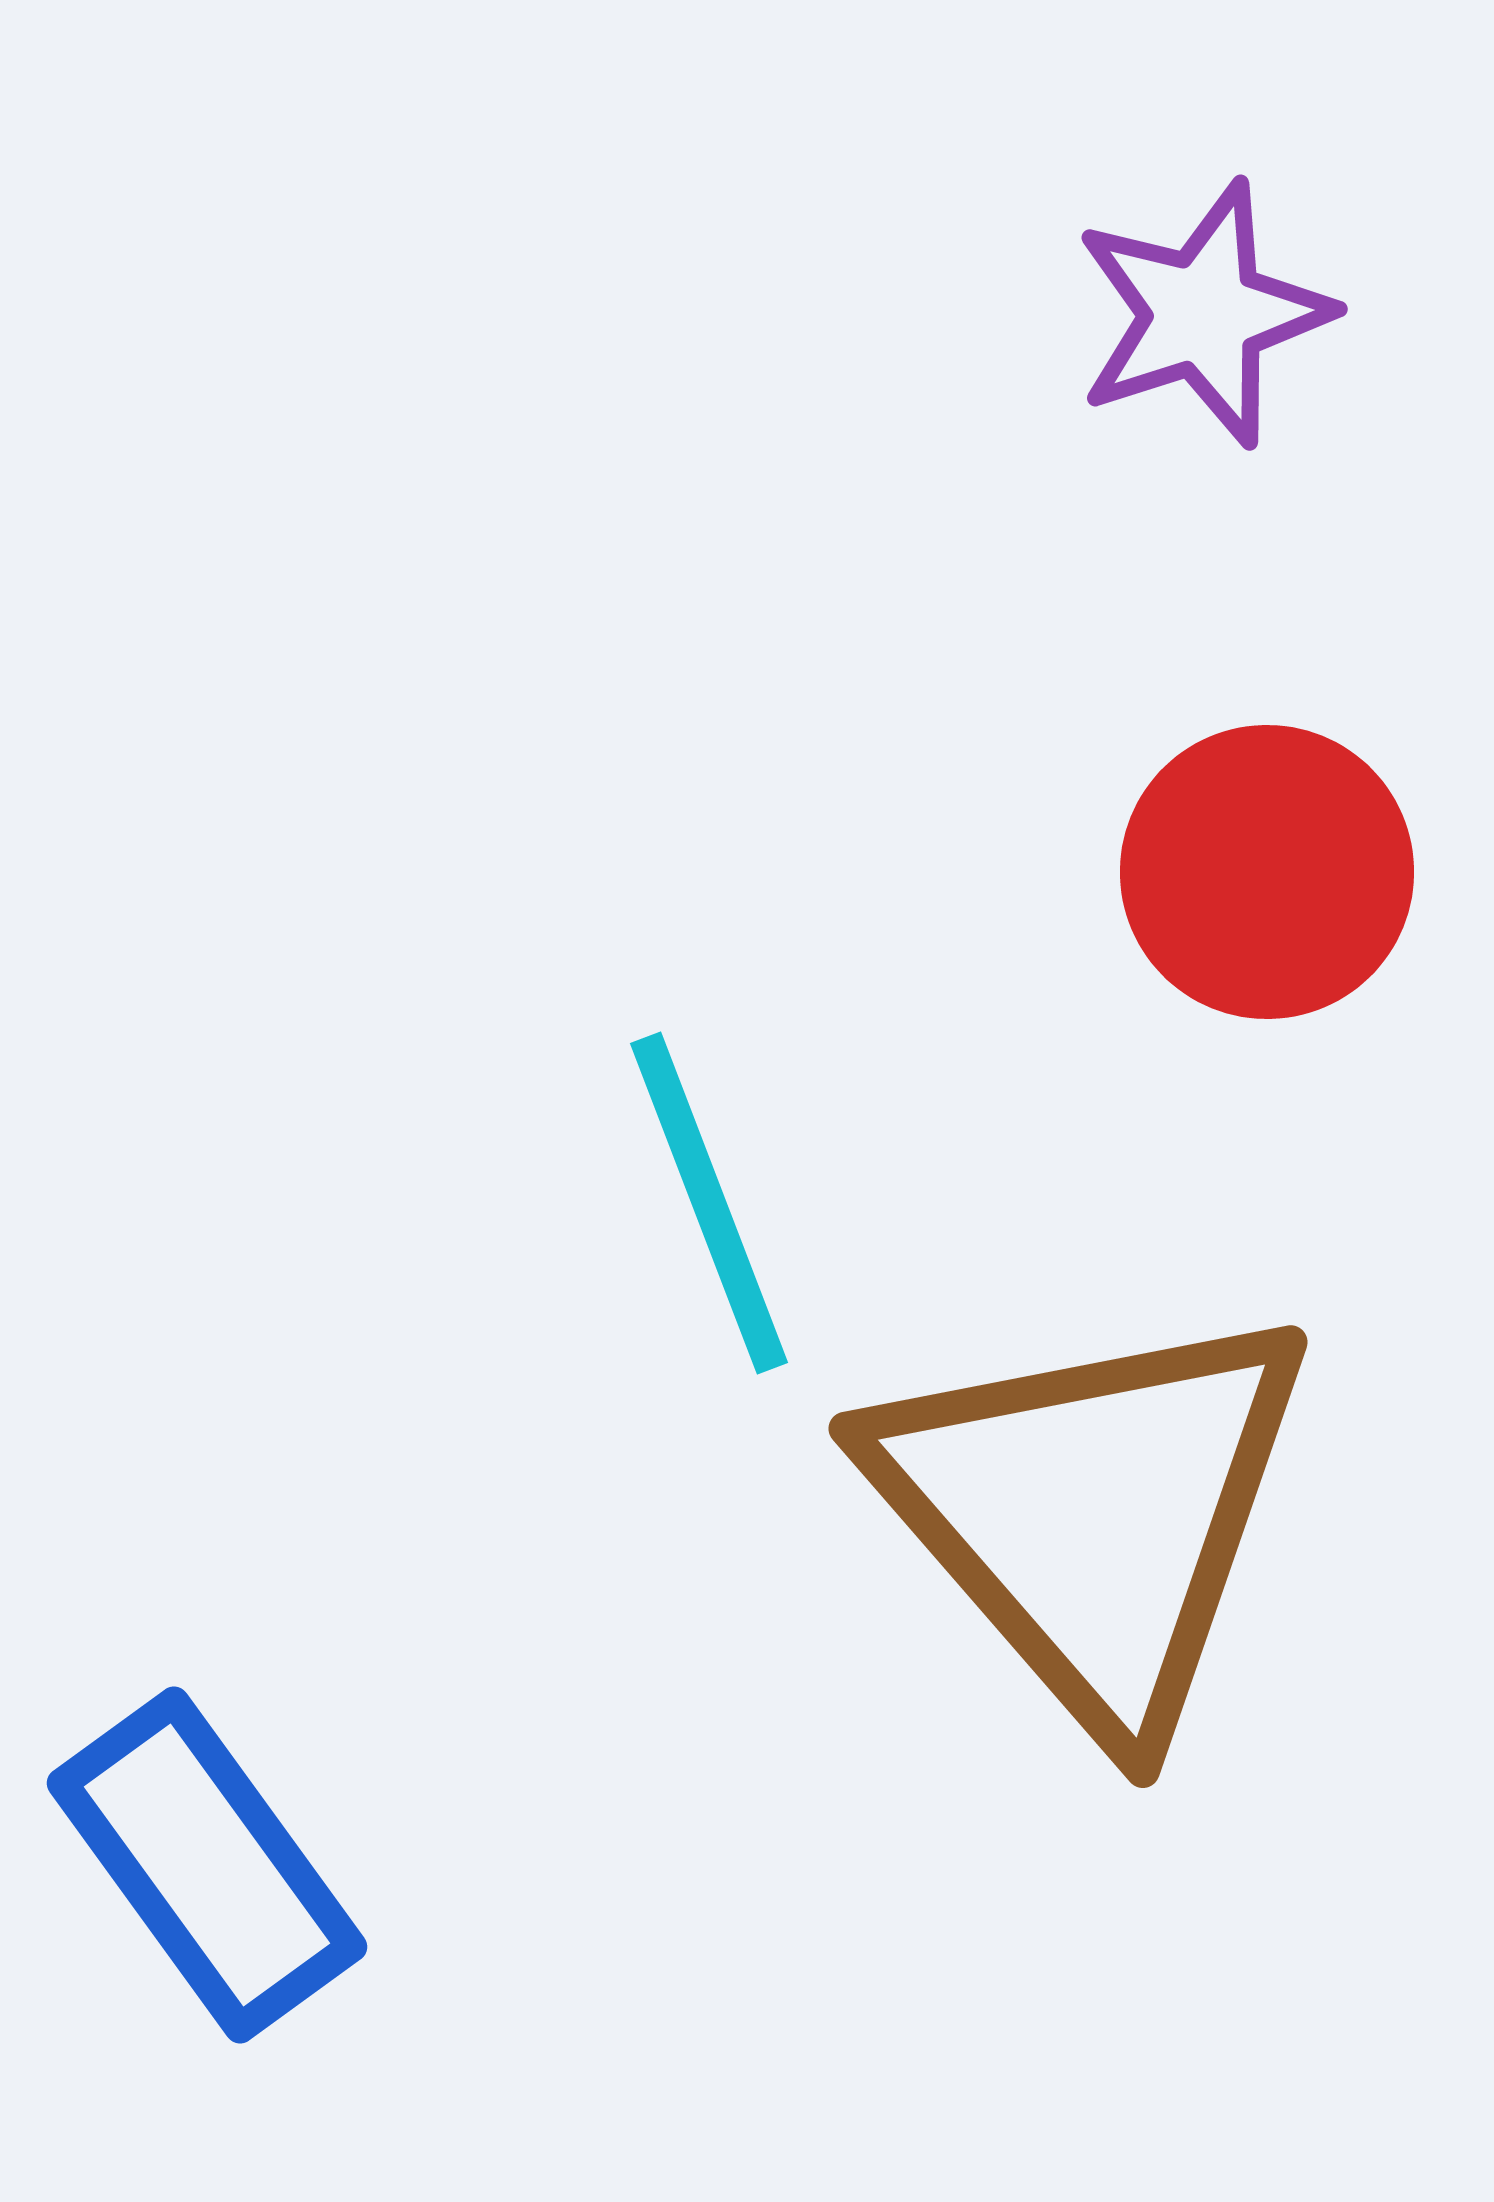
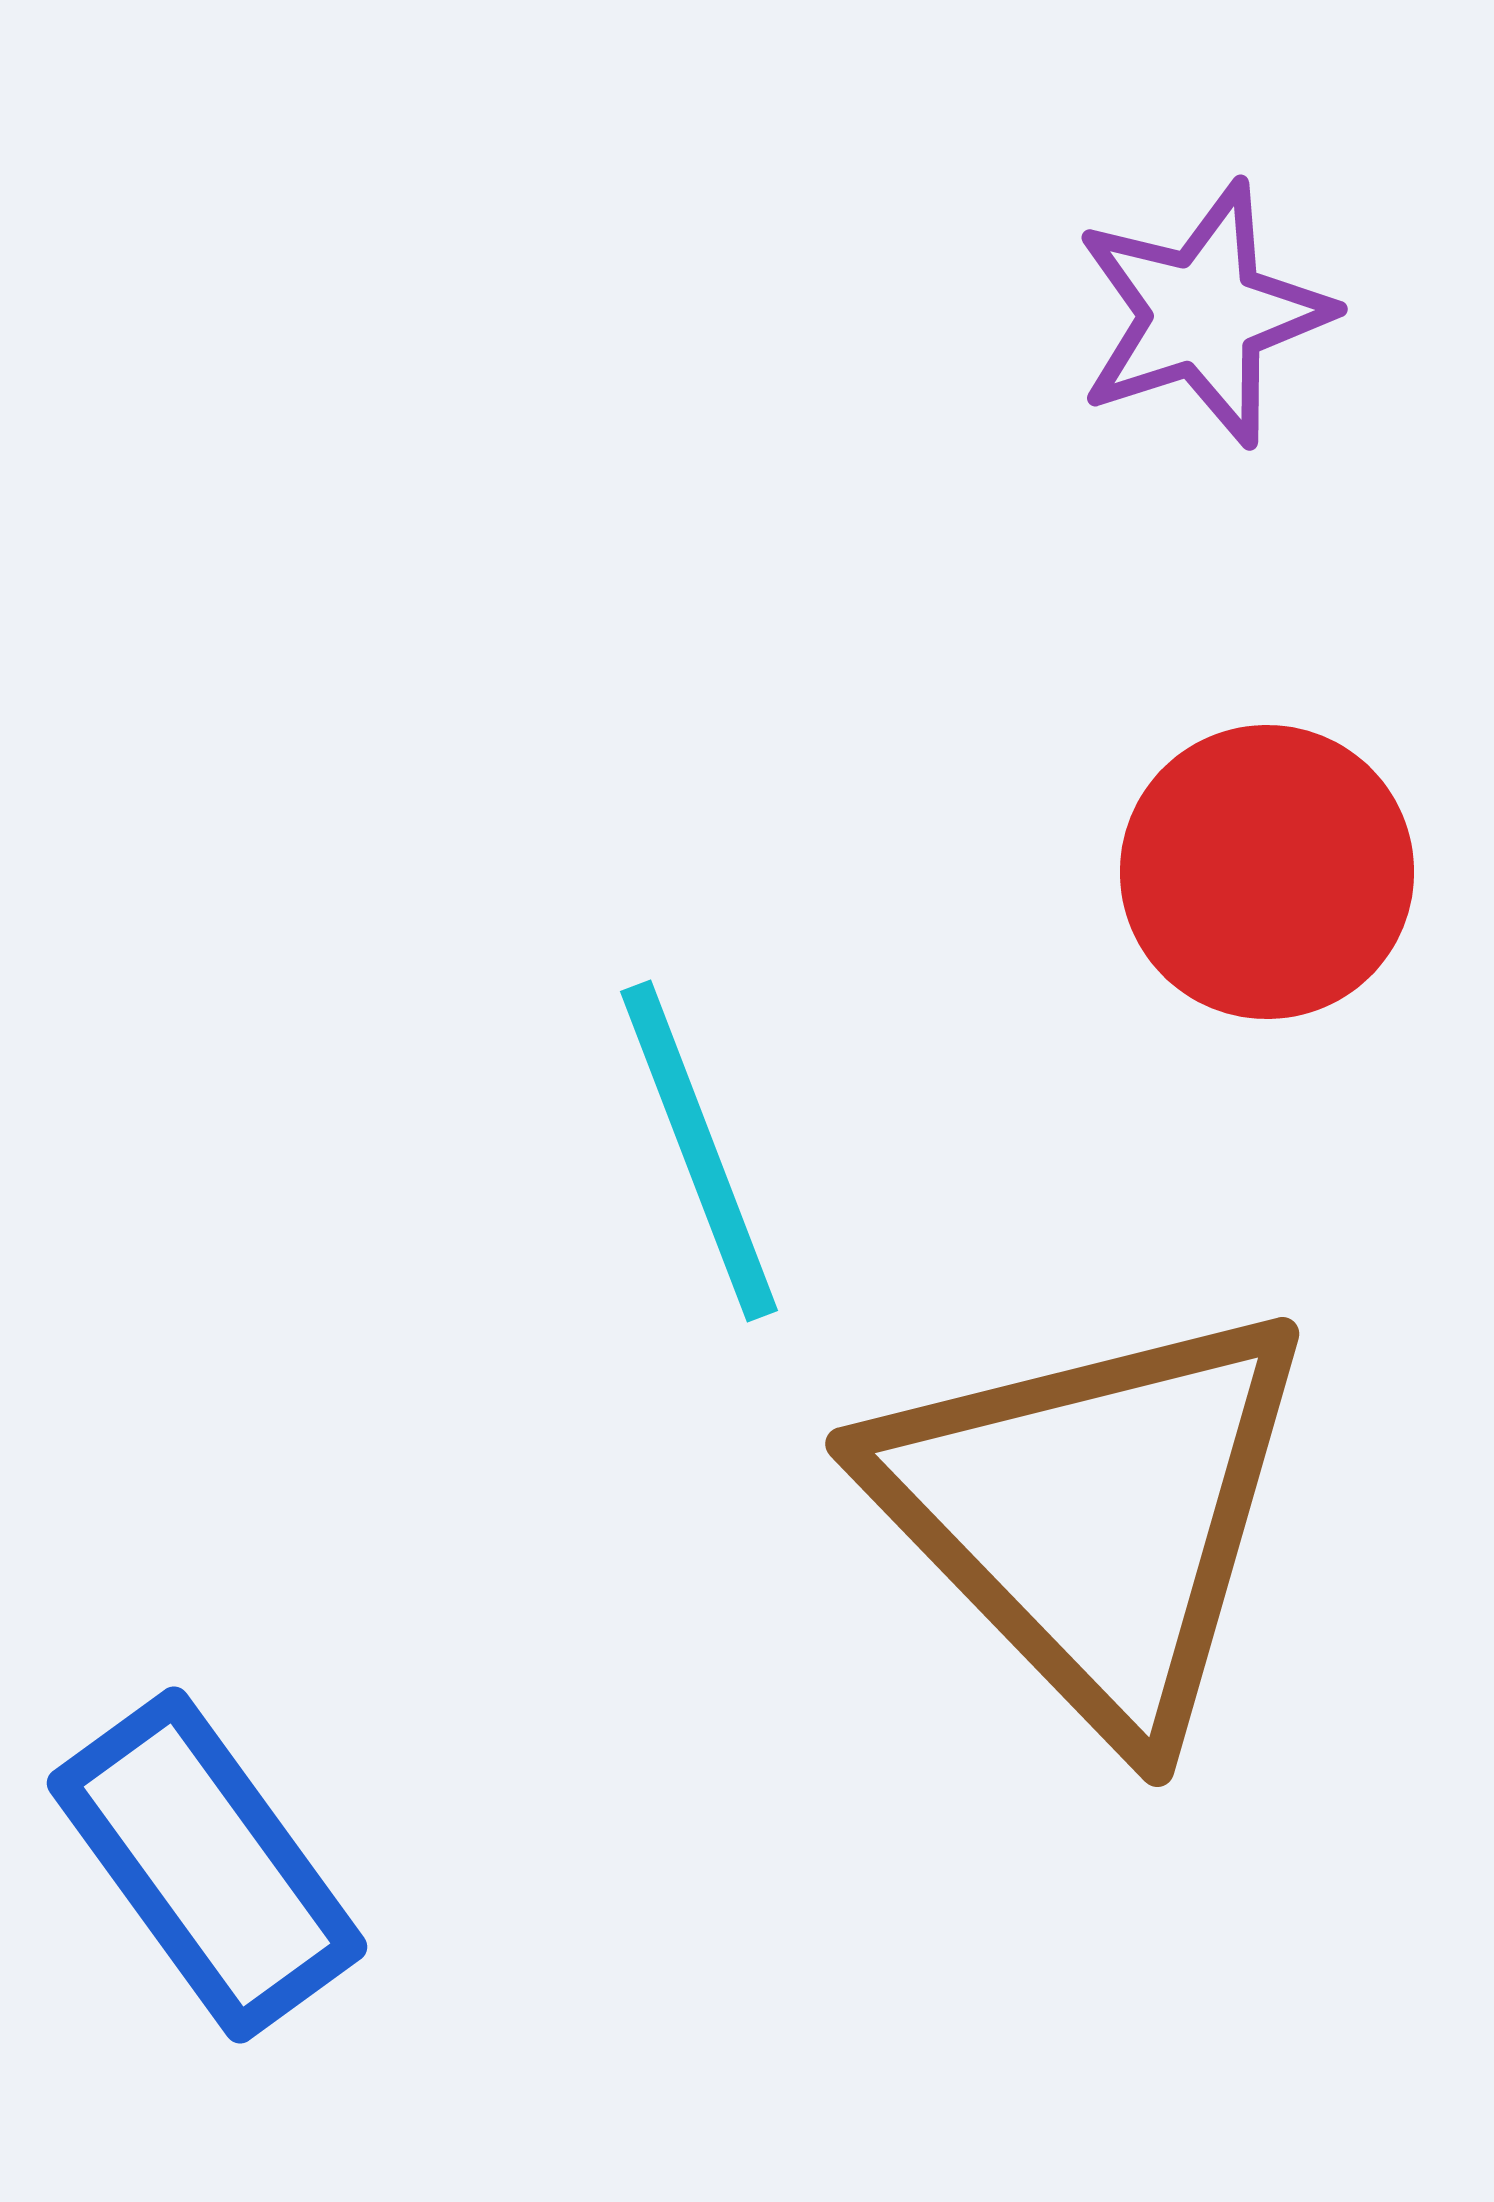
cyan line: moved 10 px left, 52 px up
brown triangle: moved 1 px right, 2 px down; rotated 3 degrees counterclockwise
